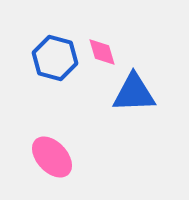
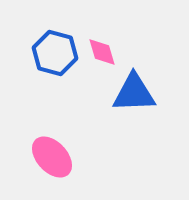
blue hexagon: moved 5 px up
